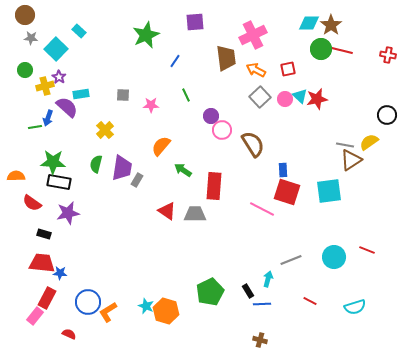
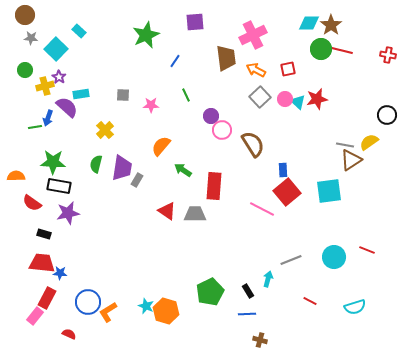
cyan triangle at (300, 96): moved 2 px left, 6 px down
black rectangle at (59, 182): moved 4 px down
red square at (287, 192): rotated 32 degrees clockwise
blue line at (262, 304): moved 15 px left, 10 px down
